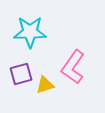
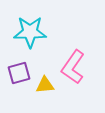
purple square: moved 2 px left, 1 px up
yellow triangle: rotated 12 degrees clockwise
